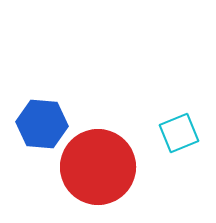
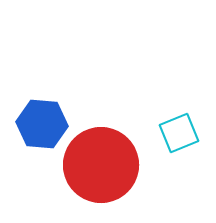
red circle: moved 3 px right, 2 px up
